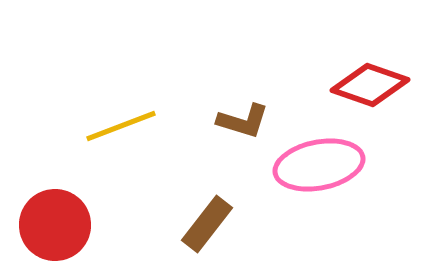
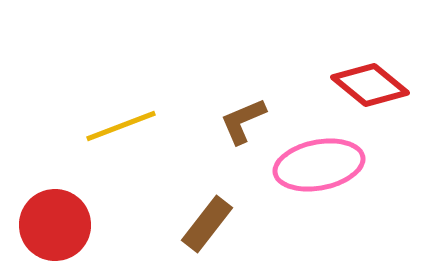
red diamond: rotated 20 degrees clockwise
brown L-shape: rotated 140 degrees clockwise
